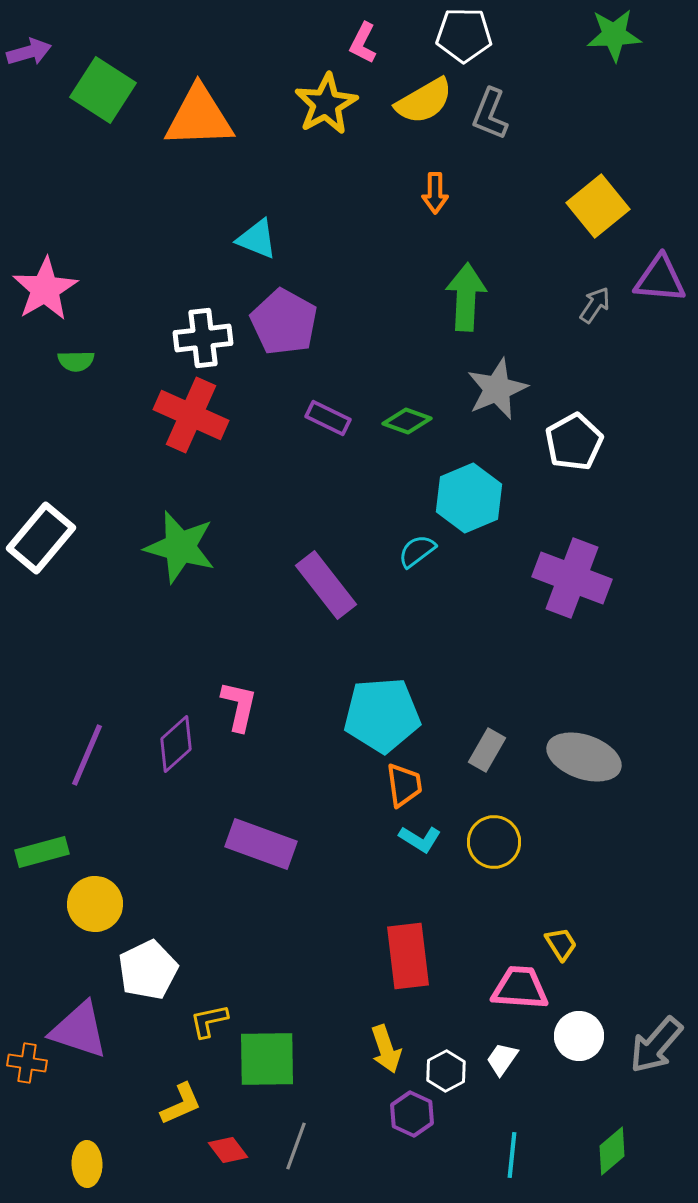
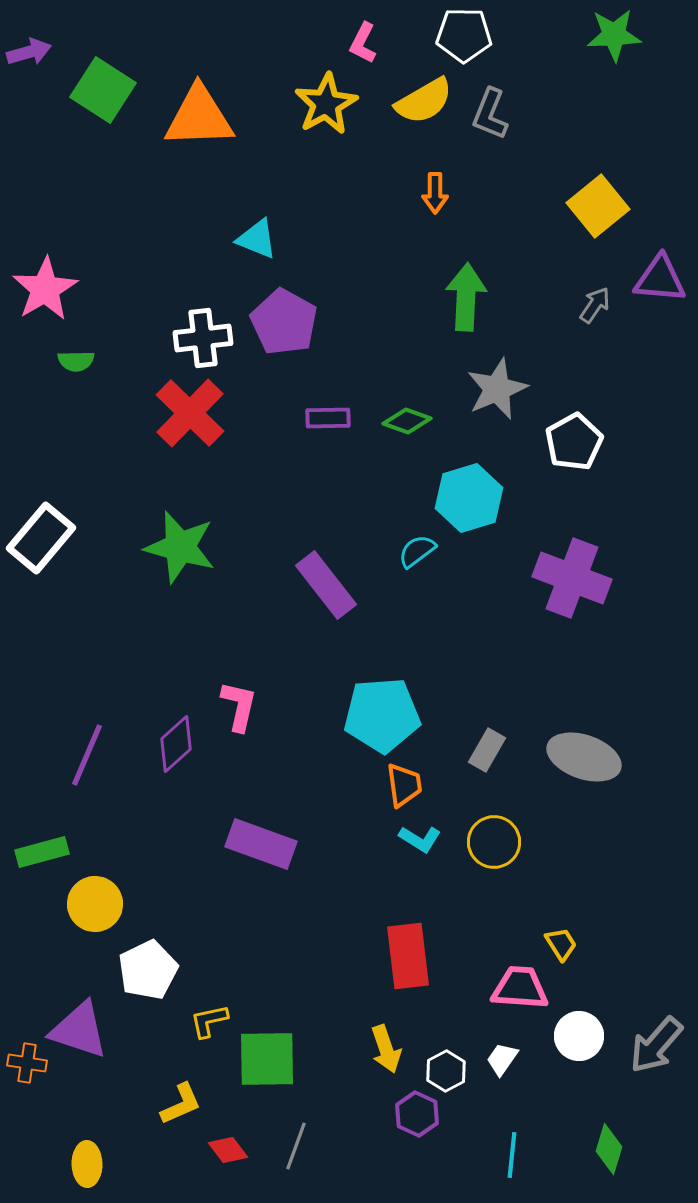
red cross at (191, 415): moved 1 px left, 2 px up; rotated 20 degrees clockwise
purple rectangle at (328, 418): rotated 27 degrees counterclockwise
cyan hexagon at (469, 498): rotated 6 degrees clockwise
purple hexagon at (412, 1114): moved 5 px right
green diamond at (612, 1151): moved 3 px left, 2 px up; rotated 33 degrees counterclockwise
